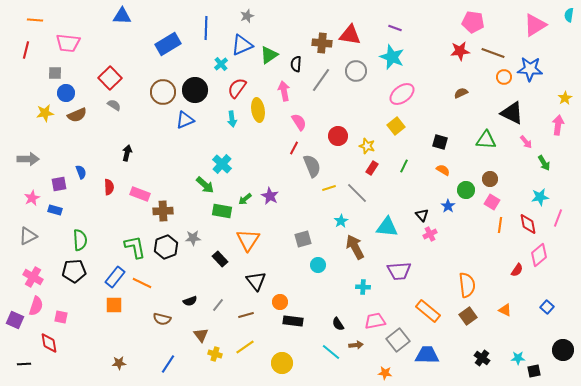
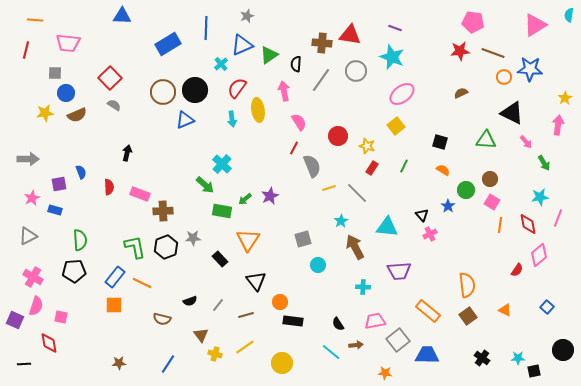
purple star at (270, 196): rotated 18 degrees clockwise
